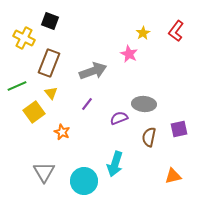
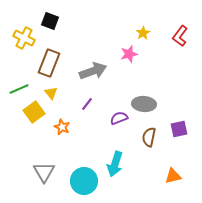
red L-shape: moved 4 px right, 5 px down
pink star: rotated 30 degrees clockwise
green line: moved 2 px right, 3 px down
orange star: moved 5 px up
